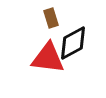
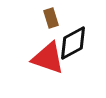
red triangle: rotated 12 degrees clockwise
